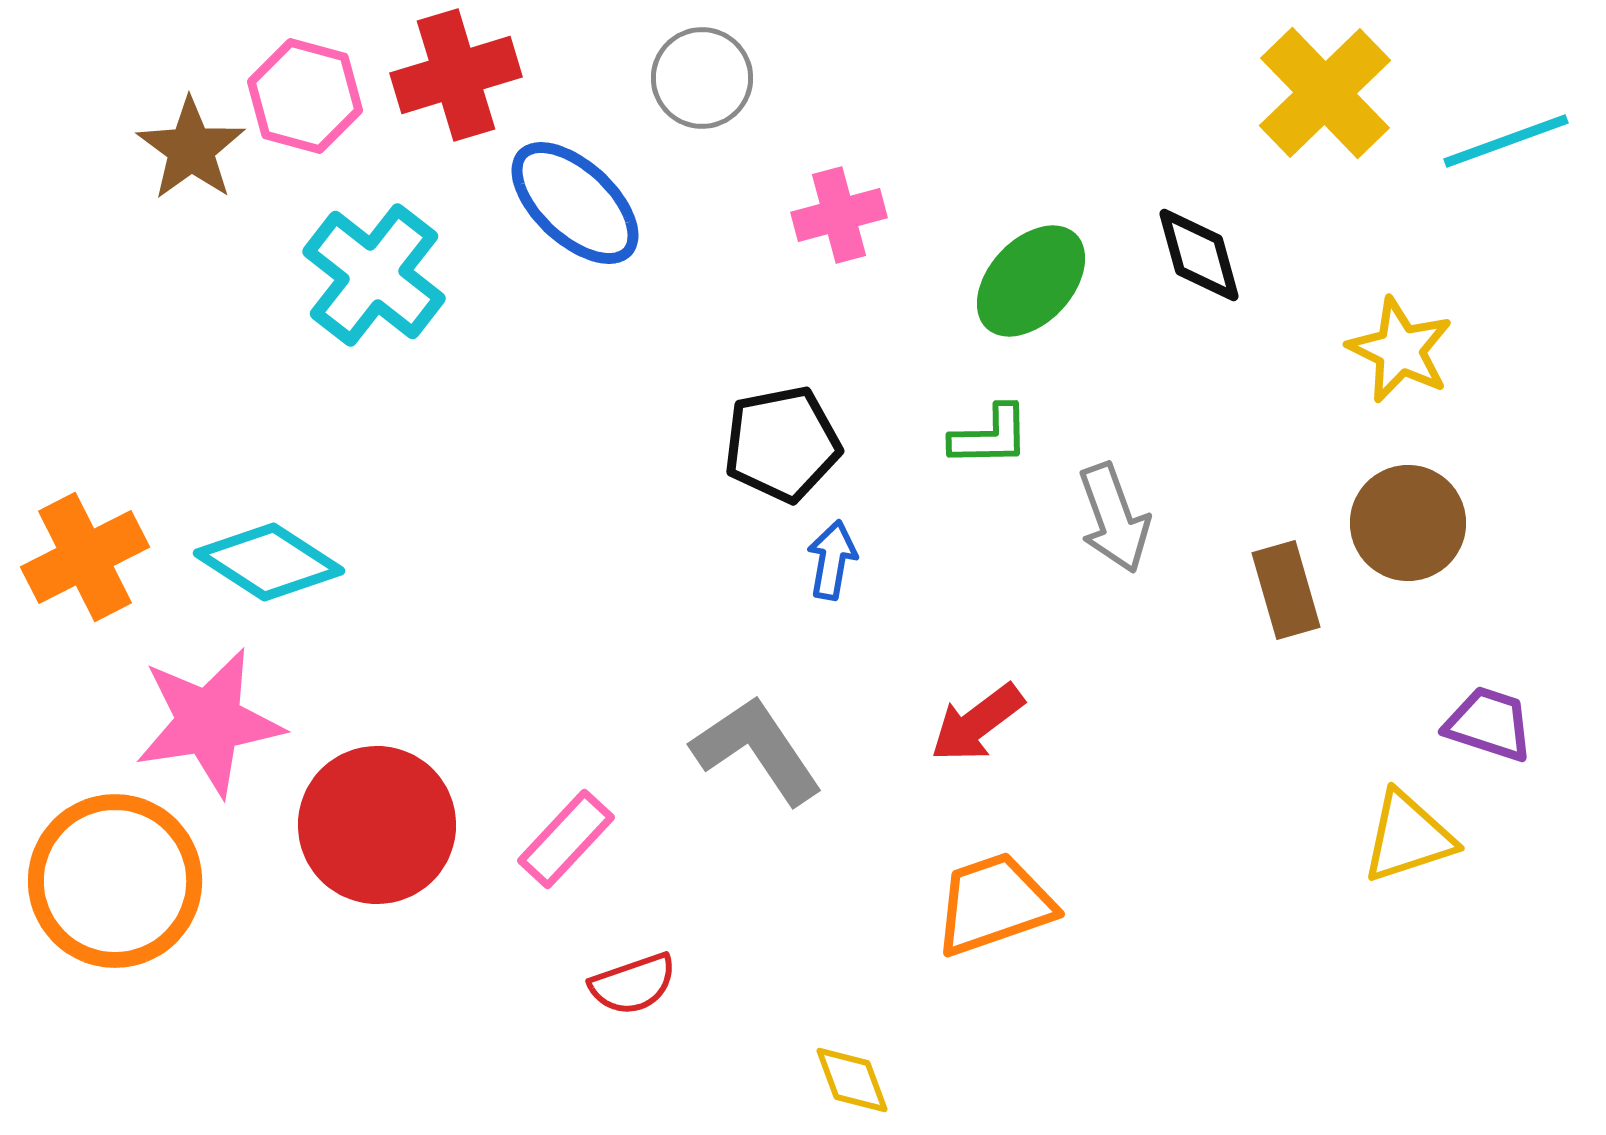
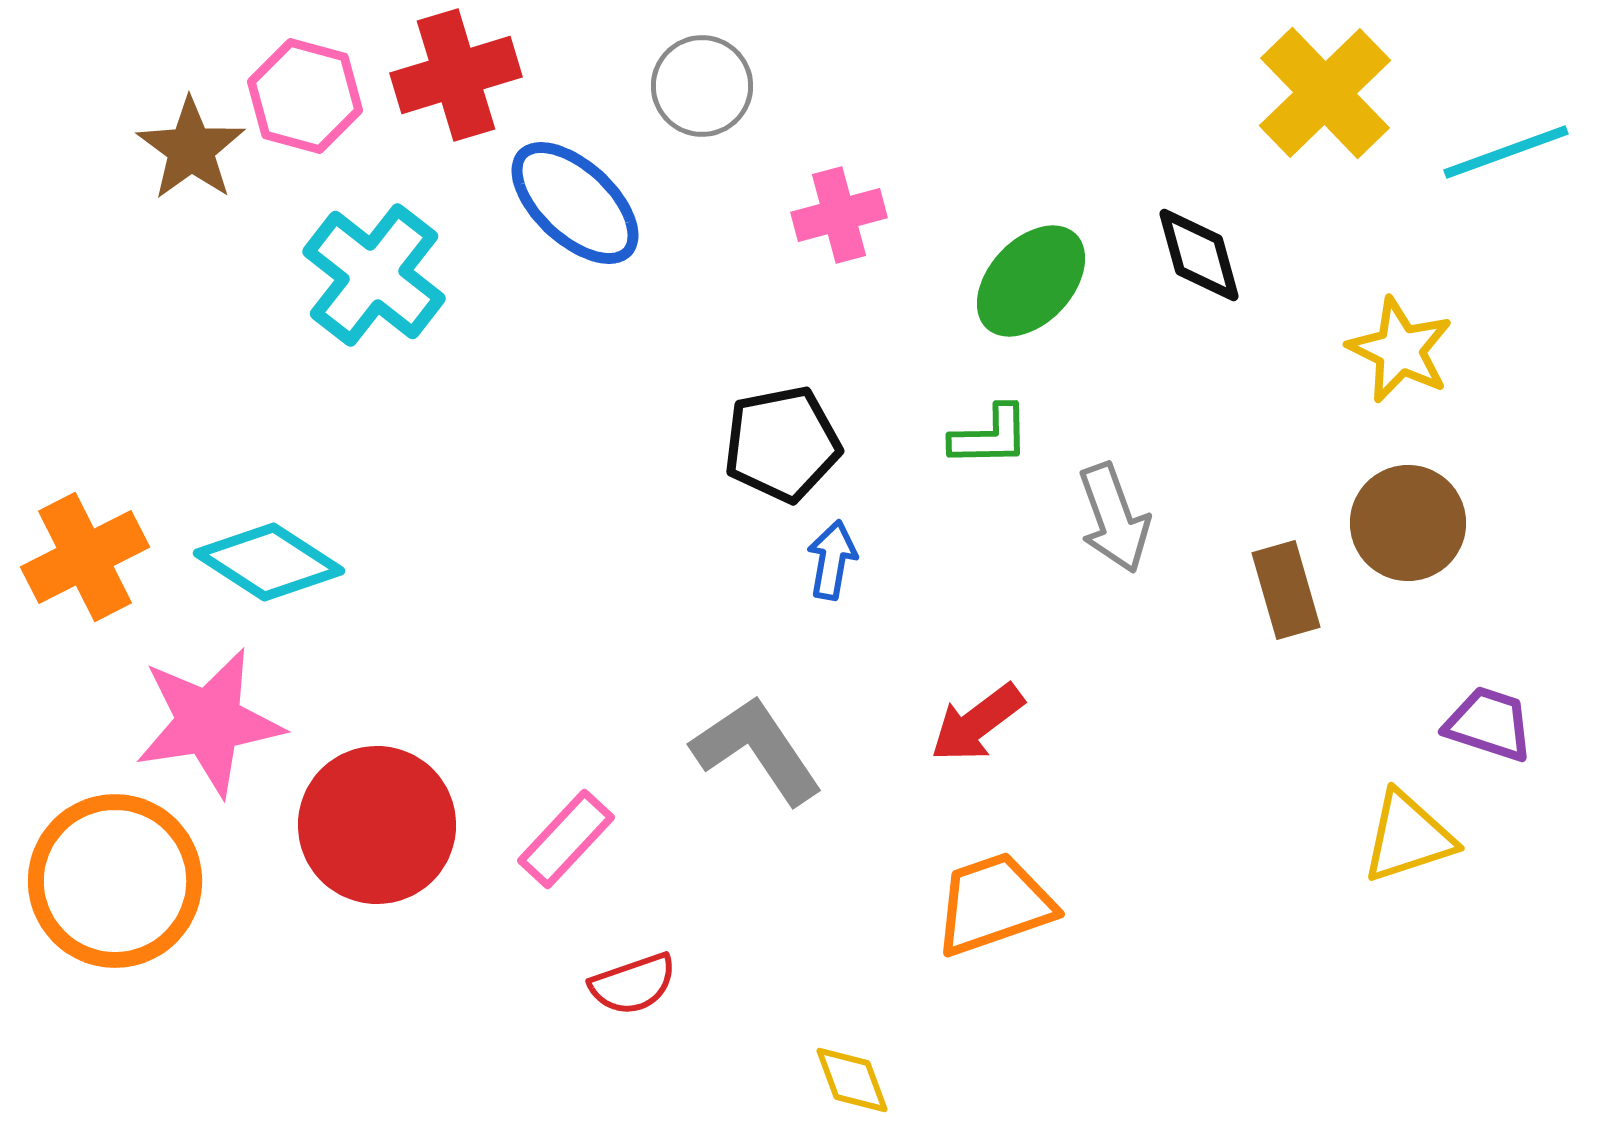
gray circle: moved 8 px down
cyan line: moved 11 px down
